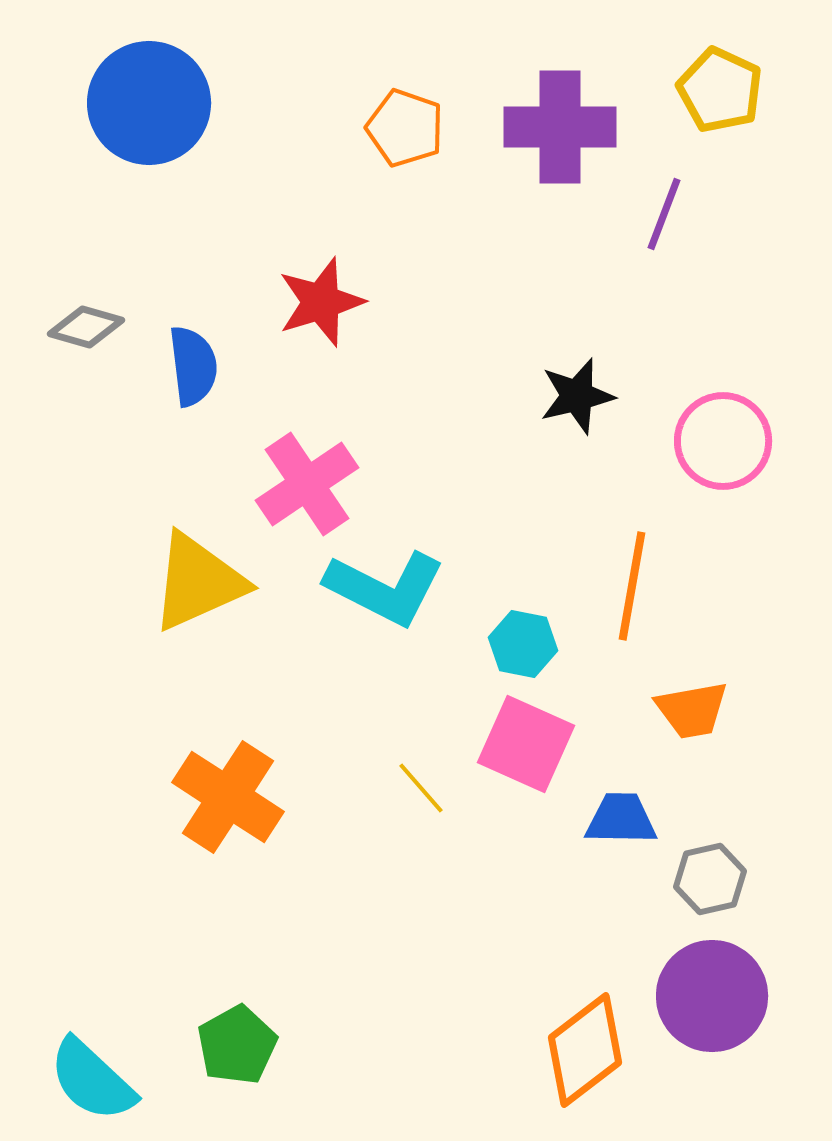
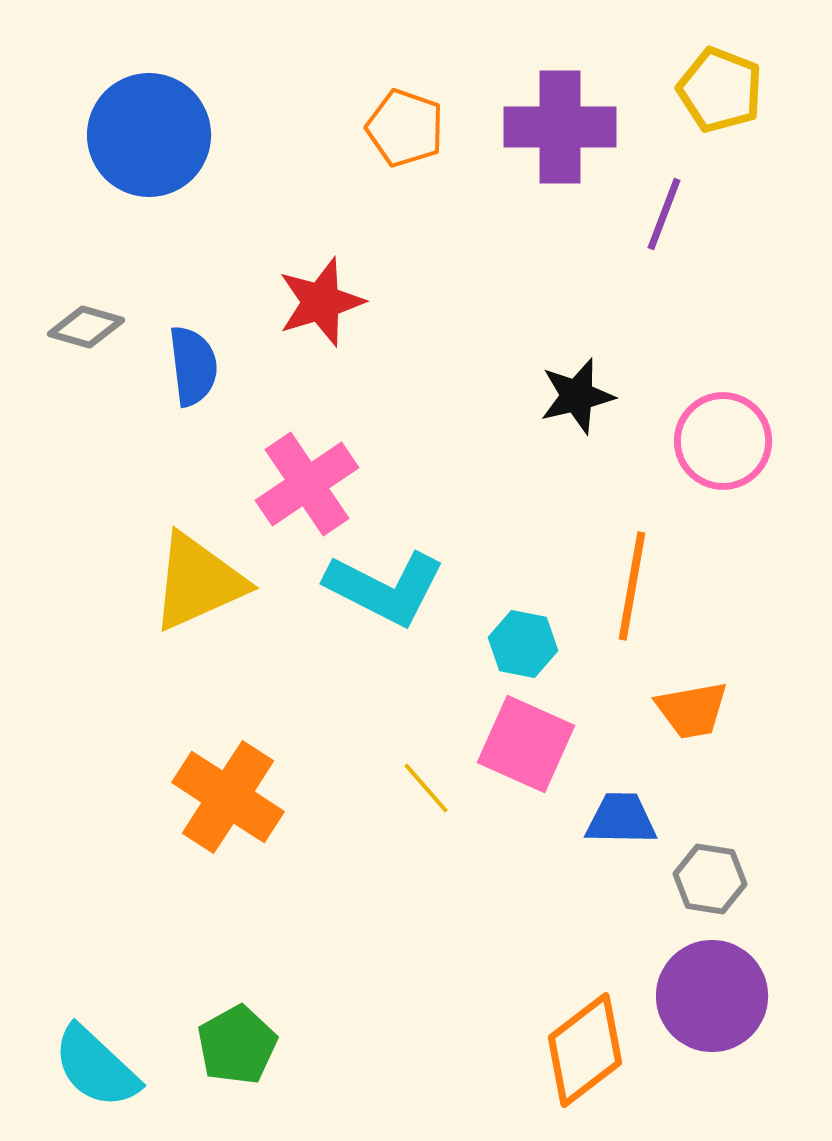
yellow pentagon: rotated 4 degrees counterclockwise
blue circle: moved 32 px down
yellow line: moved 5 px right
gray hexagon: rotated 22 degrees clockwise
cyan semicircle: moved 4 px right, 13 px up
